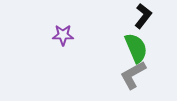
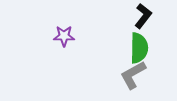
purple star: moved 1 px right, 1 px down
green semicircle: moved 3 px right; rotated 24 degrees clockwise
